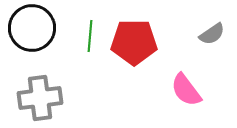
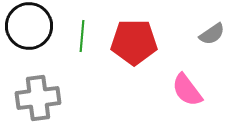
black circle: moved 3 px left, 2 px up
green line: moved 8 px left
pink semicircle: moved 1 px right
gray cross: moved 2 px left
